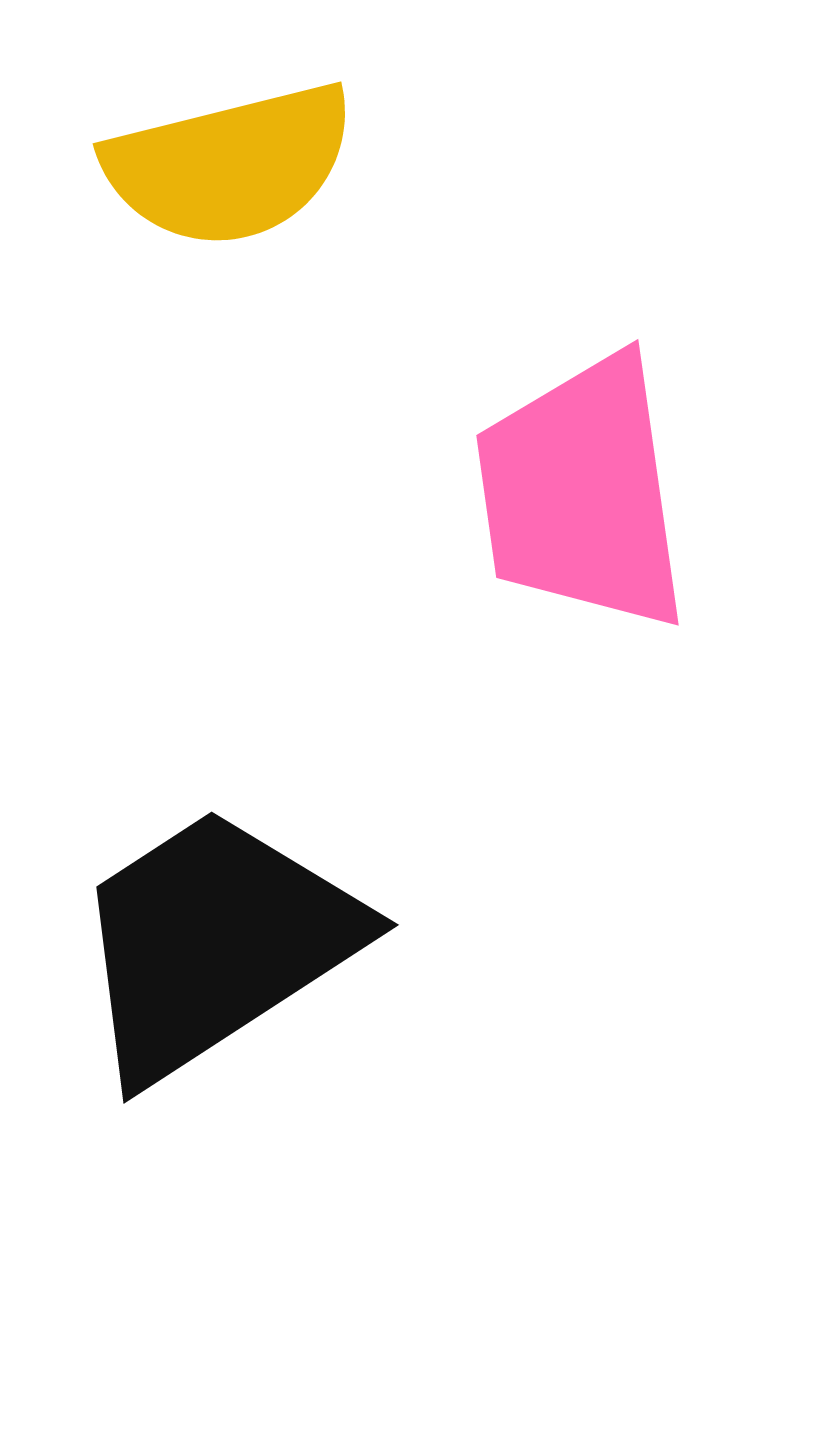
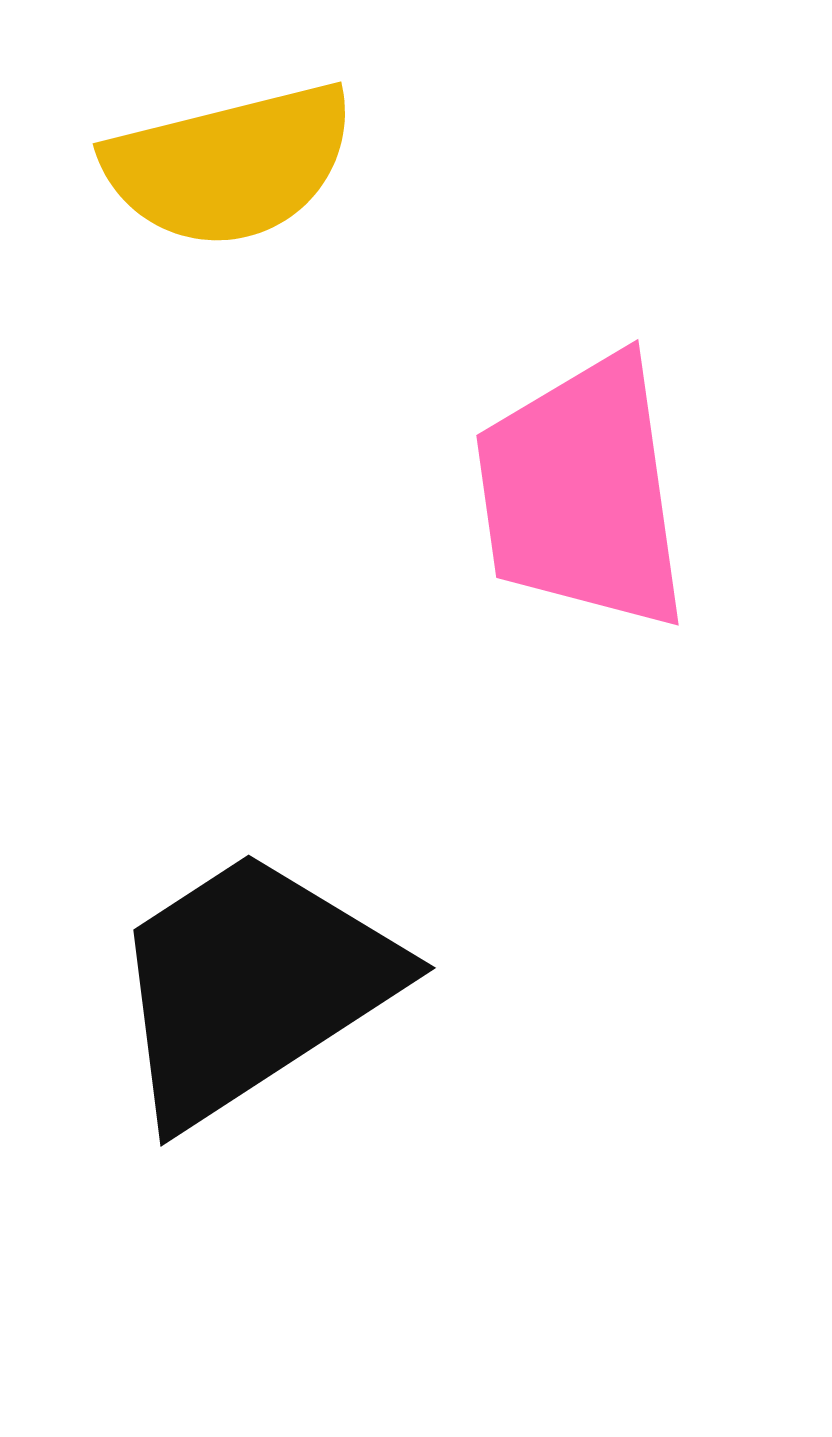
black trapezoid: moved 37 px right, 43 px down
